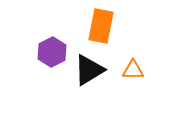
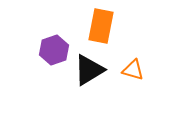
purple hexagon: moved 2 px right, 2 px up; rotated 8 degrees clockwise
orange triangle: rotated 15 degrees clockwise
